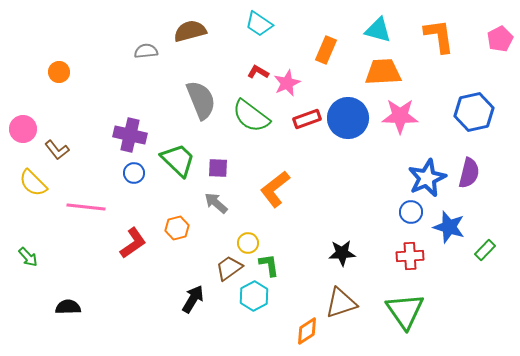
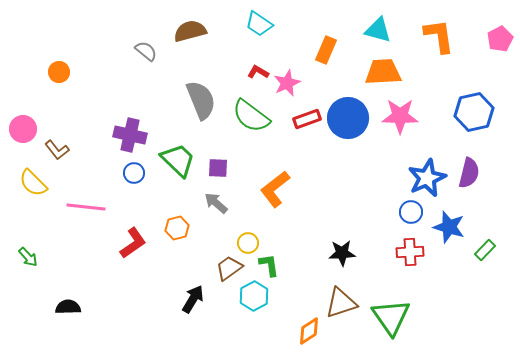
gray semicircle at (146, 51): rotated 45 degrees clockwise
red cross at (410, 256): moved 4 px up
green triangle at (405, 311): moved 14 px left, 6 px down
orange diamond at (307, 331): moved 2 px right
